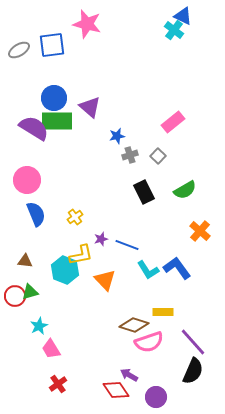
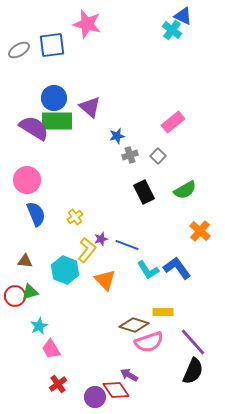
cyan cross: moved 2 px left
yellow L-shape: moved 6 px right, 5 px up; rotated 40 degrees counterclockwise
purple circle: moved 61 px left
